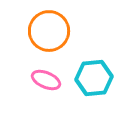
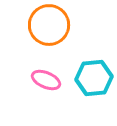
orange circle: moved 6 px up
